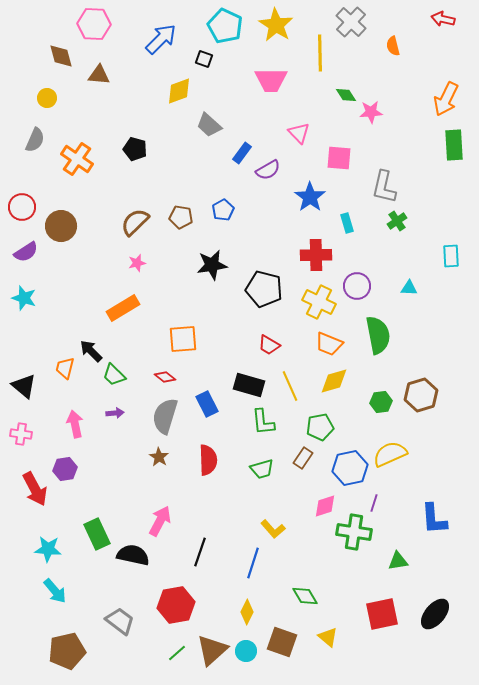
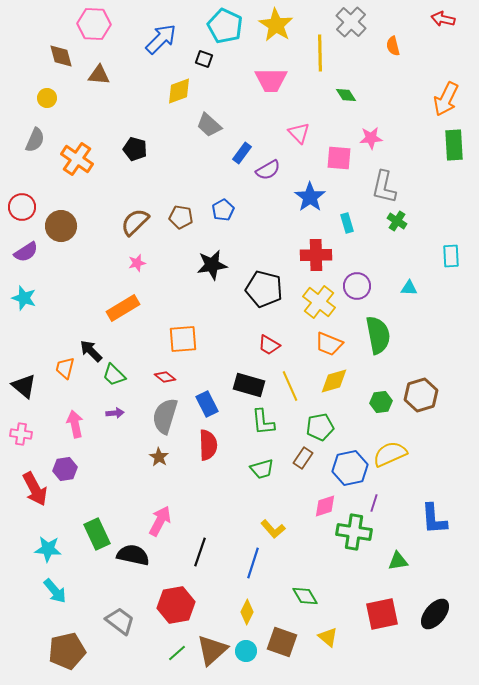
pink star at (371, 112): moved 26 px down
green cross at (397, 221): rotated 24 degrees counterclockwise
yellow cross at (319, 302): rotated 12 degrees clockwise
red semicircle at (208, 460): moved 15 px up
